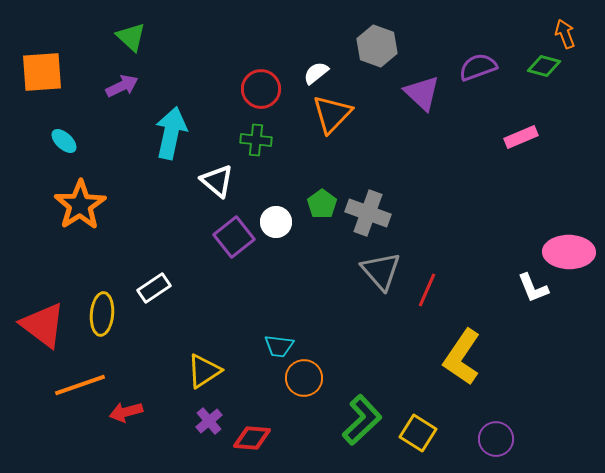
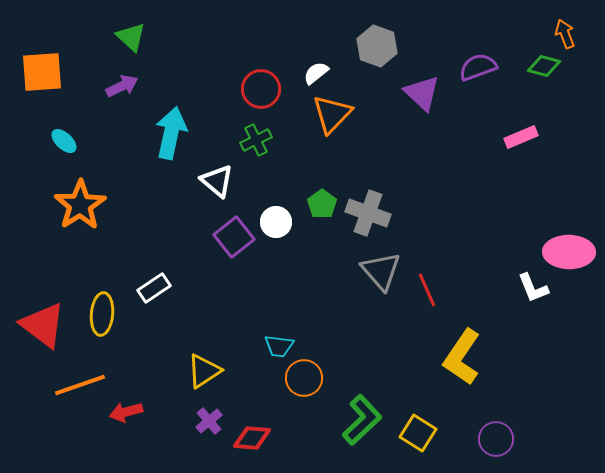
green cross: rotated 32 degrees counterclockwise
red line: rotated 48 degrees counterclockwise
